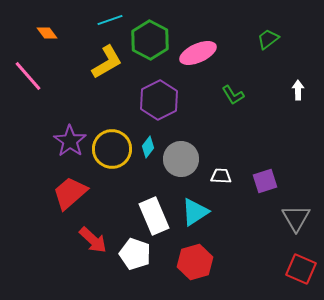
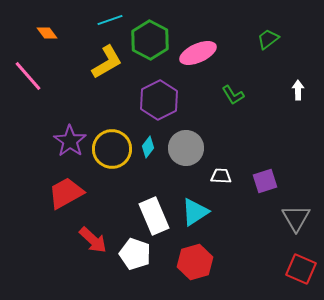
gray circle: moved 5 px right, 11 px up
red trapezoid: moved 4 px left; rotated 12 degrees clockwise
